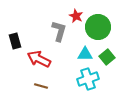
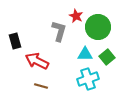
red arrow: moved 2 px left, 2 px down
